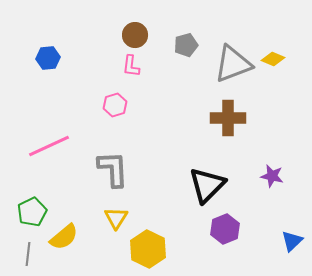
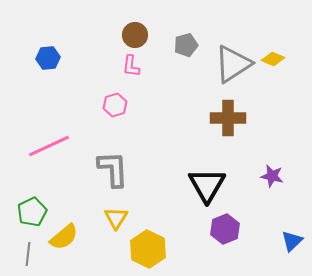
gray triangle: rotated 12 degrees counterclockwise
black triangle: rotated 15 degrees counterclockwise
